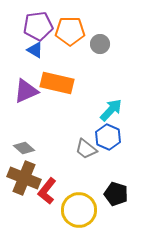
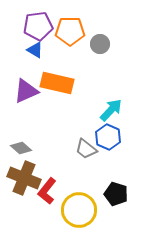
gray diamond: moved 3 px left
